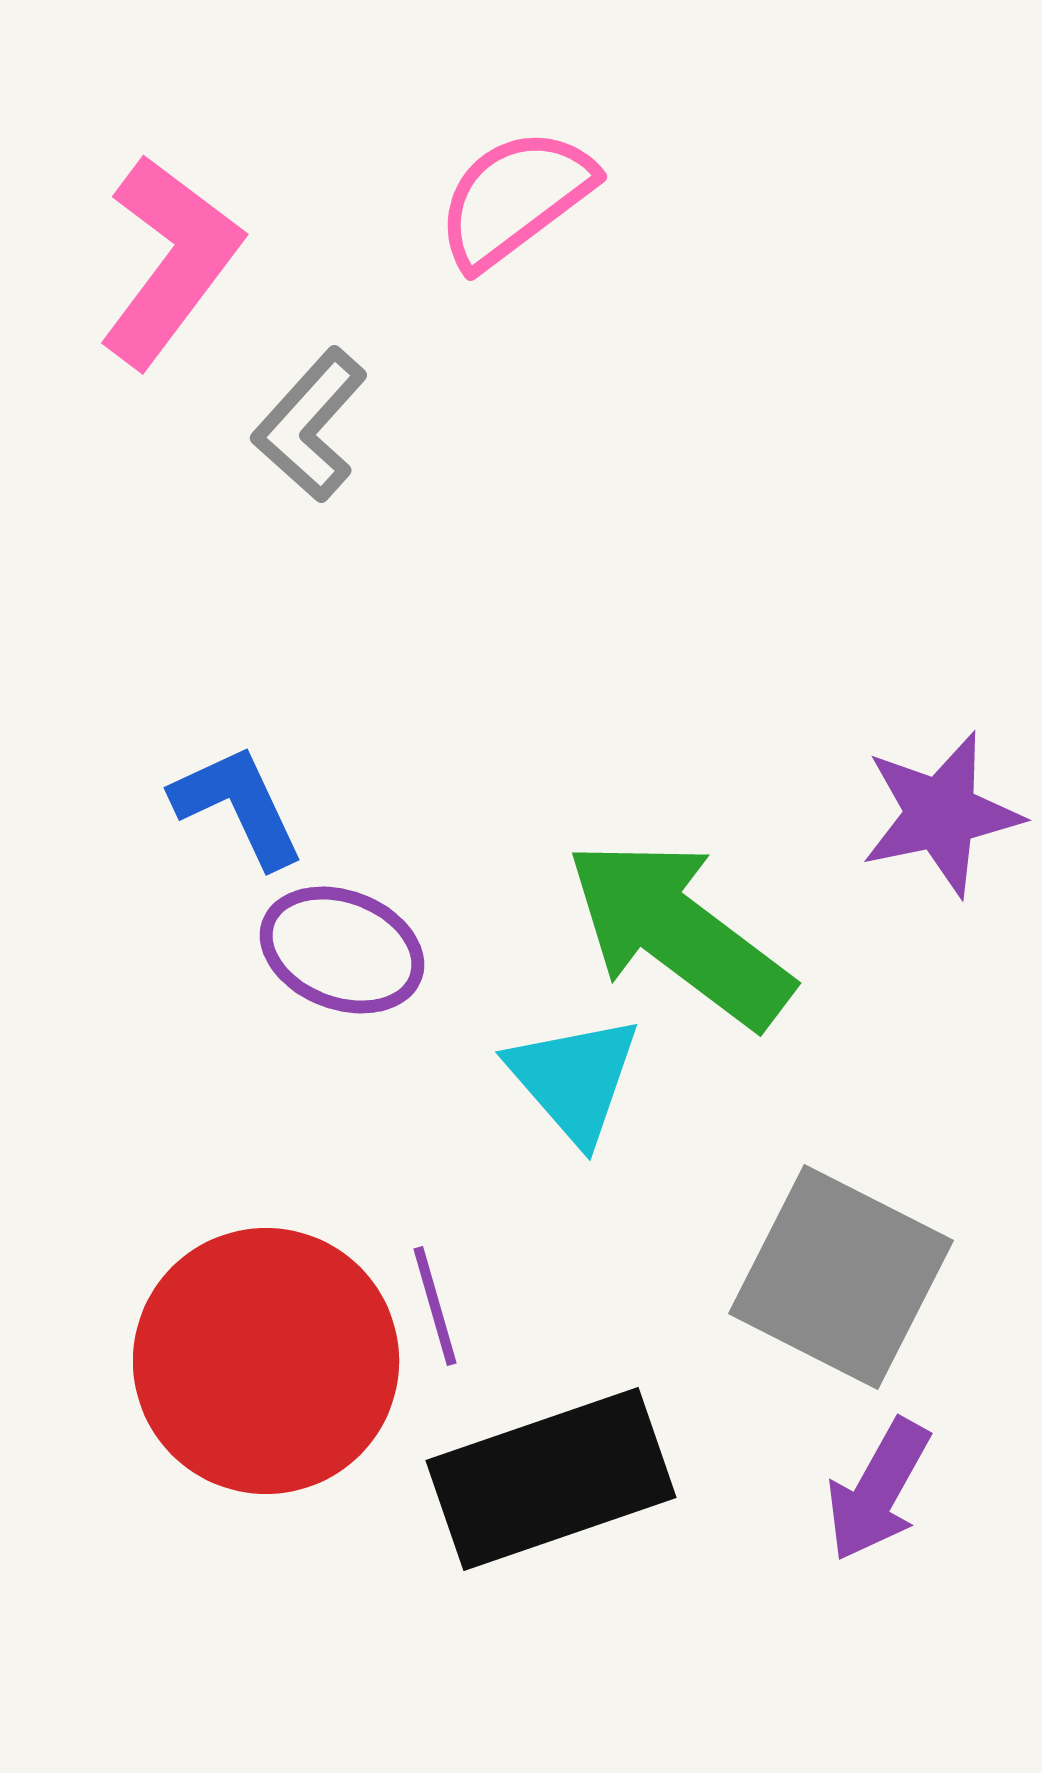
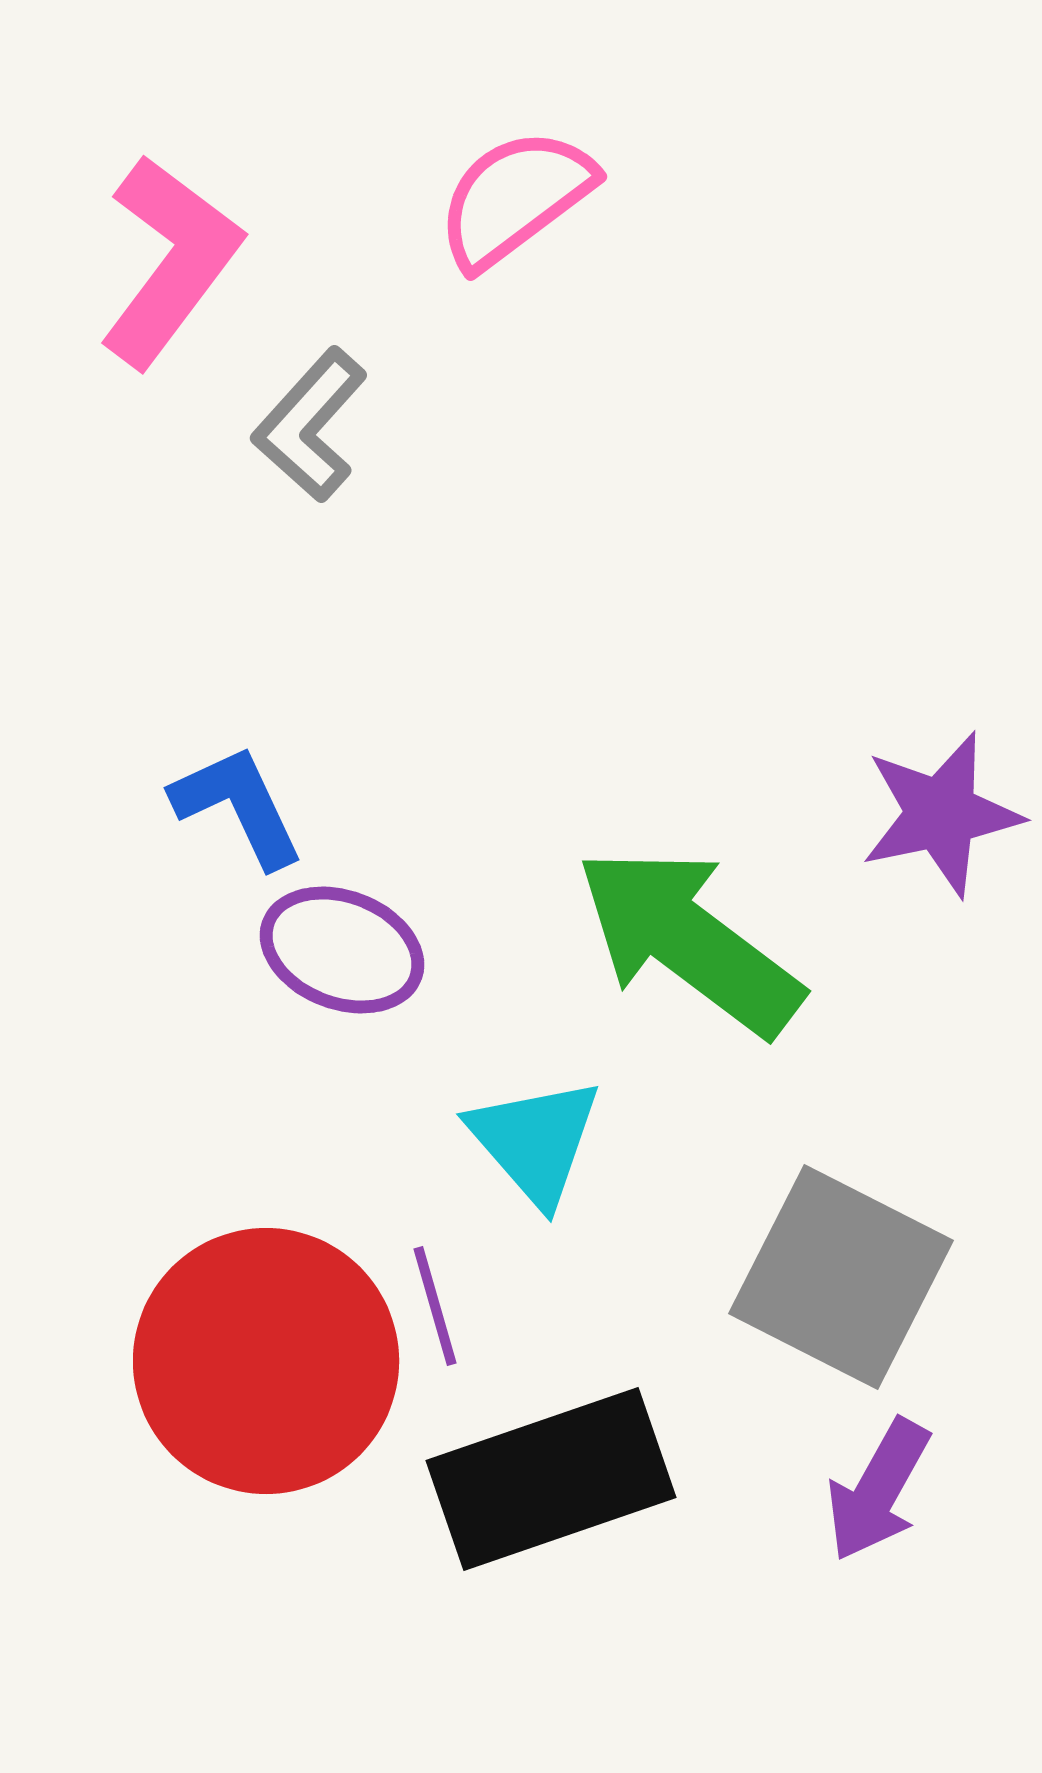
green arrow: moved 10 px right, 8 px down
cyan triangle: moved 39 px left, 62 px down
